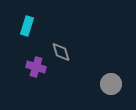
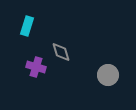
gray circle: moved 3 px left, 9 px up
